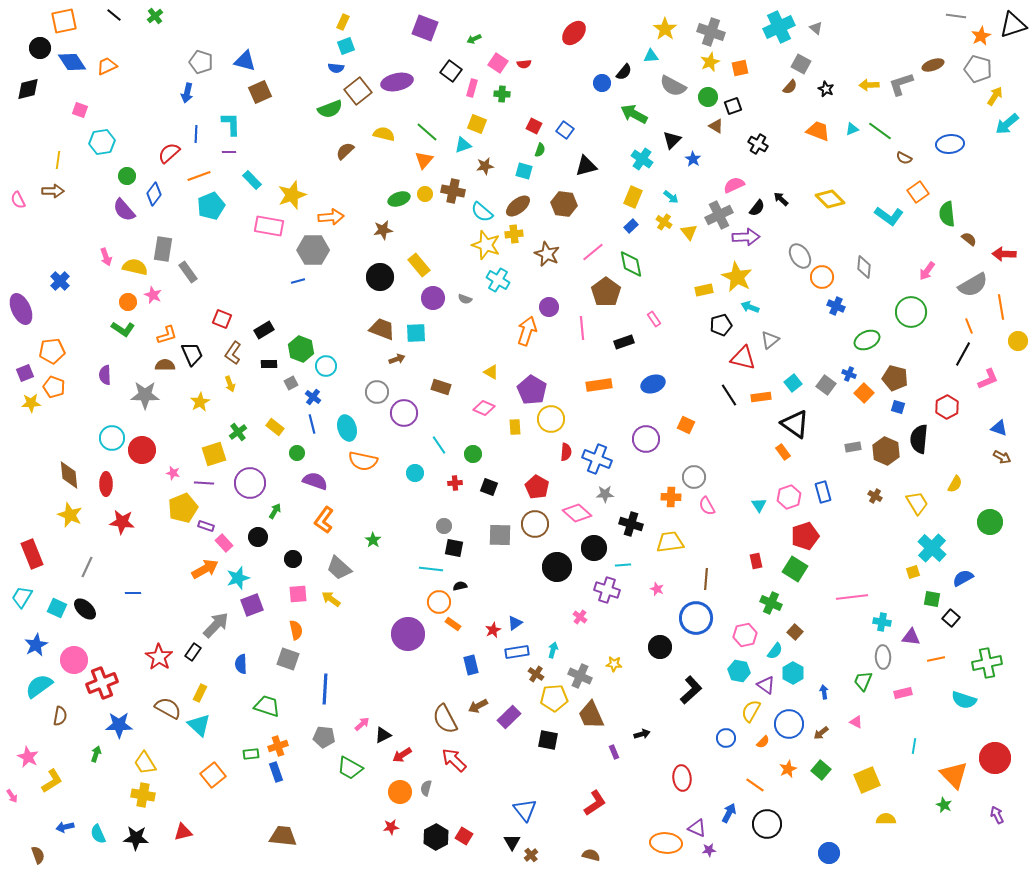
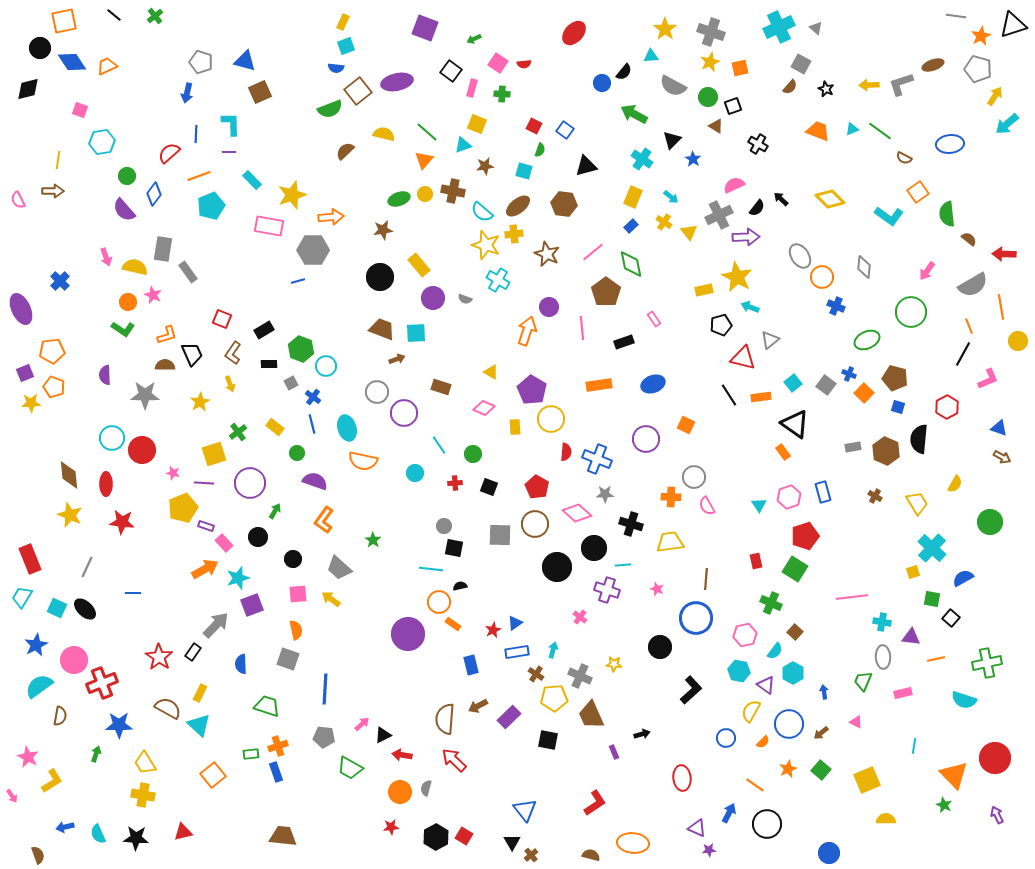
red rectangle at (32, 554): moved 2 px left, 5 px down
brown semicircle at (445, 719): rotated 32 degrees clockwise
red arrow at (402, 755): rotated 42 degrees clockwise
orange ellipse at (666, 843): moved 33 px left
